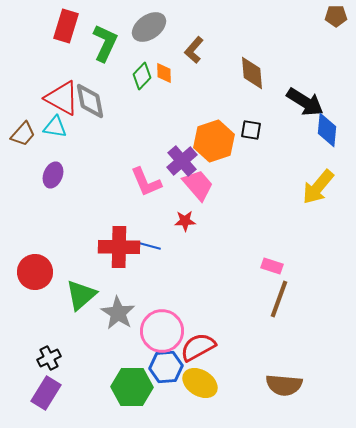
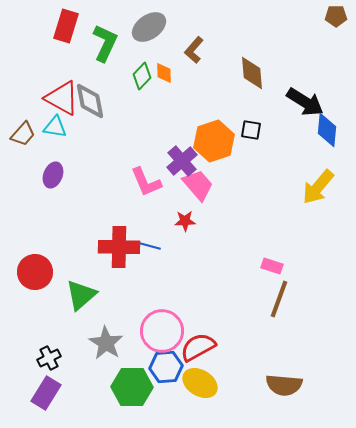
gray star: moved 12 px left, 30 px down
